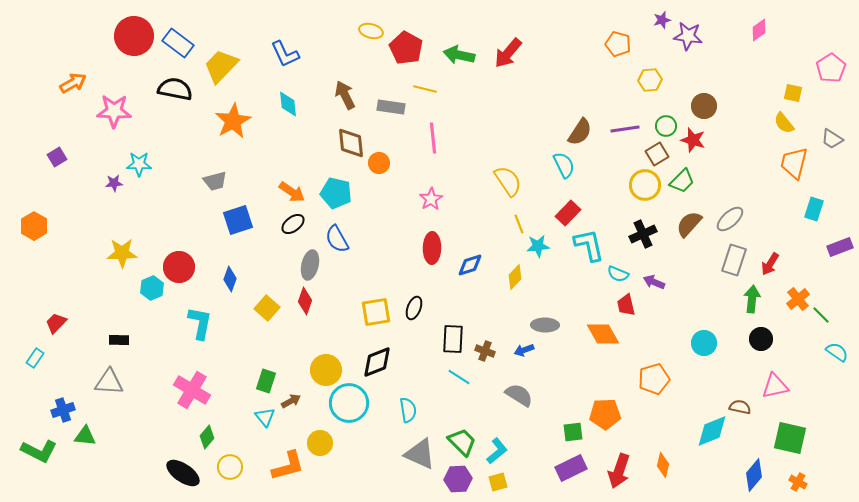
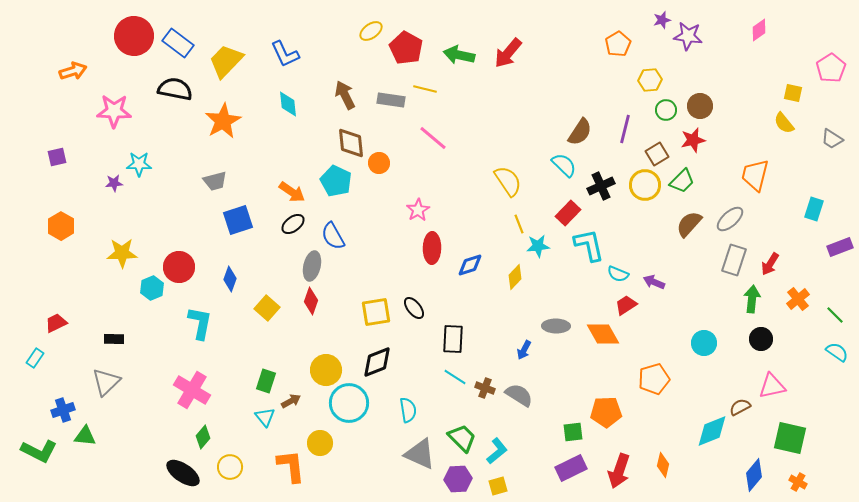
yellow ellipse at (371, 31): rotated 50 degrees counterclockwise
orange pentagon at (618, 44): rotated 25 degrees clockwise
yellow trapezoid at (221, 66): moved 5 px right, 5 px up
orange arrow at (73, 83): moved 12 px up; rotated 12 degrees clockwise
brown circle at (704, 106): moved 4 px left
gray rectangle at (391, 107): moved 7 px up
orange star at (233, 121): moved 10 px left
green circle at (666, 126): moved 16 px up
purple line at (625, 129): rotated 68 degrees counterclockwise
pink line at (433, 138): rotated 44 degrees counterclockwise
red star at (693, 140): rotated 30 degrees counterclockwise
purple square at (57, 157): rotated 18 degrees clockwise
orange trapezoid at (794, 163): moved 39 px left, 12 px down
cyan semicircle at (564, 165): rotated 20 degrees counterclockwise
cyan pentagon at (336, 193): moved 12 px up; rotated 12 degrees clockwise
pink star at (431, 199): moved 13 px left, 11 px down
orange hexagon at (34, 226): moved 27 px right
black cross at (643, 234): moved 42 px left, 48 px up
blue semicircle at (337, 239): moved 4 px left, 3 px up
gray ellipse at (310, 265): moved 2 px right, 1 px down
red diamond at (305, 301): moved 6 px right
red trapezoid at (626, 305): rotated 70 degrees clockwise
black ellipse at (414, 308): rotated 60 degrees counterclockwise
green line at (821, 315): moved 14 px right
red trapezoid at (56, 323): rotated 20 degrees clockwise
gray ellipse at (545, 325): moved 11 px right, 1 px down
black rectangle at (119, 340): moved 5 px left, 1 px up
blue arrow at (524, 350): rotated 42 degrees counterclockwise
brown cross at (485, 351): moved 37 px down
cyan line at (459, 377): moved 4 px left
gray triangle at (109, 382): moved 3 px left; rotated 48 degrees counterclockwise
pink triangle at (775, 386): moved 3 px left
brown semicircle at (740, 407): rotated 40 degrees counterclockwise
orange pentagon at (605, 414): moved 1 px right, 2 px up
green diamond at (207, 437): moved 4 px left
green trapezoid at (462, 442): moved 4 px up
orange L-shape at (288, 466): moved 3 px right; rotated 81 degrees counterclockwise
yellow square at (498, 482): moved 4 px down
